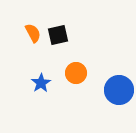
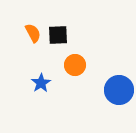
black square: rotated 10 degrees clockwise
orange circle: moved 1 px left, 8 px up
